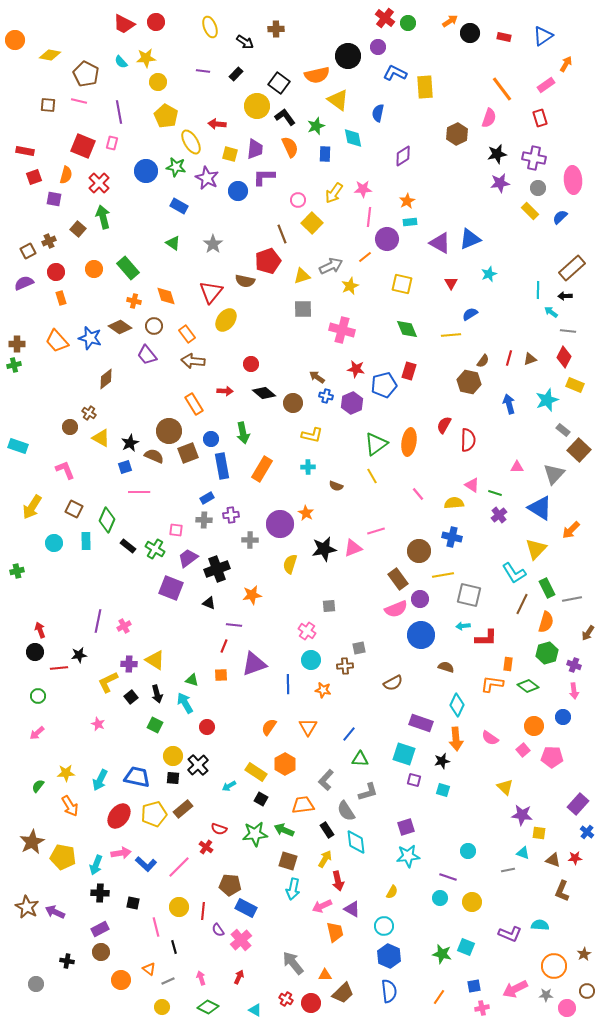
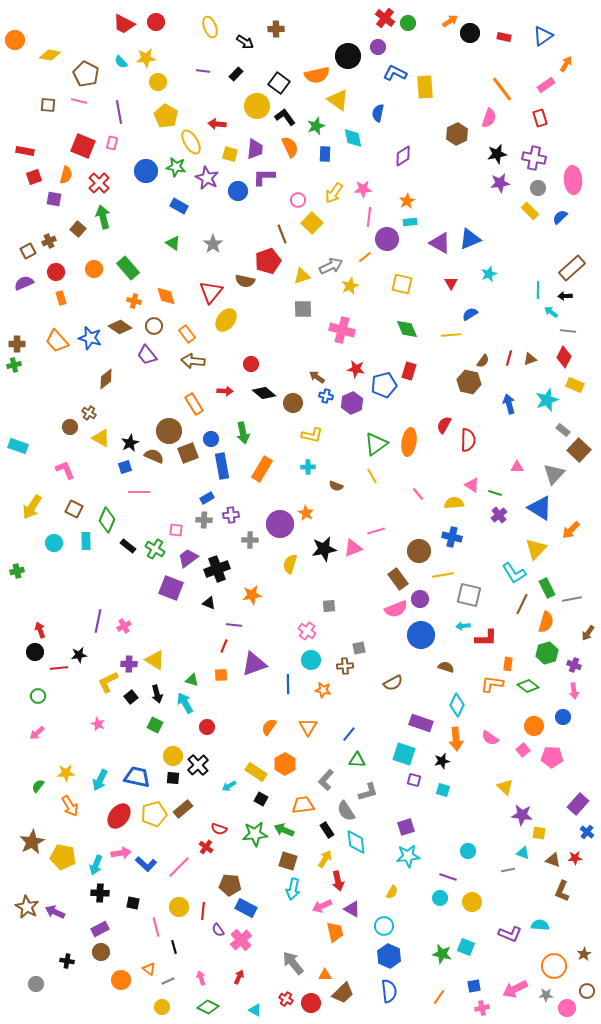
green triangle at (360, 759): moved 3 px left, 1 px down
